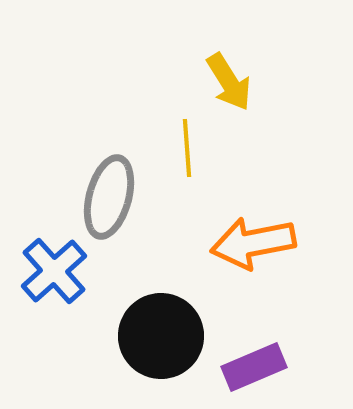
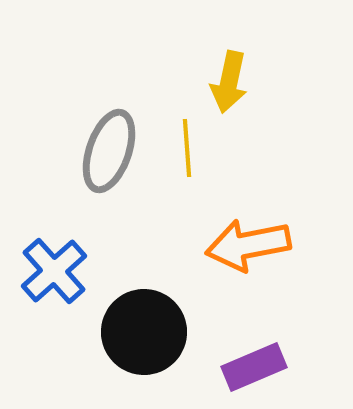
yellow arrow: rotated 44 degrees clockwise
gray ellipse: moved 46 px up; rotated 4 degrees clockwise
orange arrow: moved 5 px left, 2 px down
black circle: moved 17 px left, 4 px up
